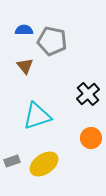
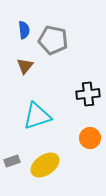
blue semicircle: rotated 84 degrees clockwise
gray pentagon: moved 1 px right, 1 px up
brown triangle: rotated 18 degrees clockwise
black cross: rotated 35 degrees clockwise
orange circle: moved 1 px left
yellow ellipse: moved 1 px right, 1 px down
